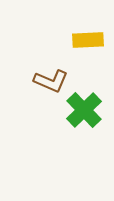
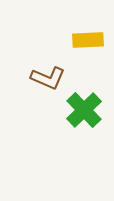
brown L-shape: moved 3 px left, 3 px up
